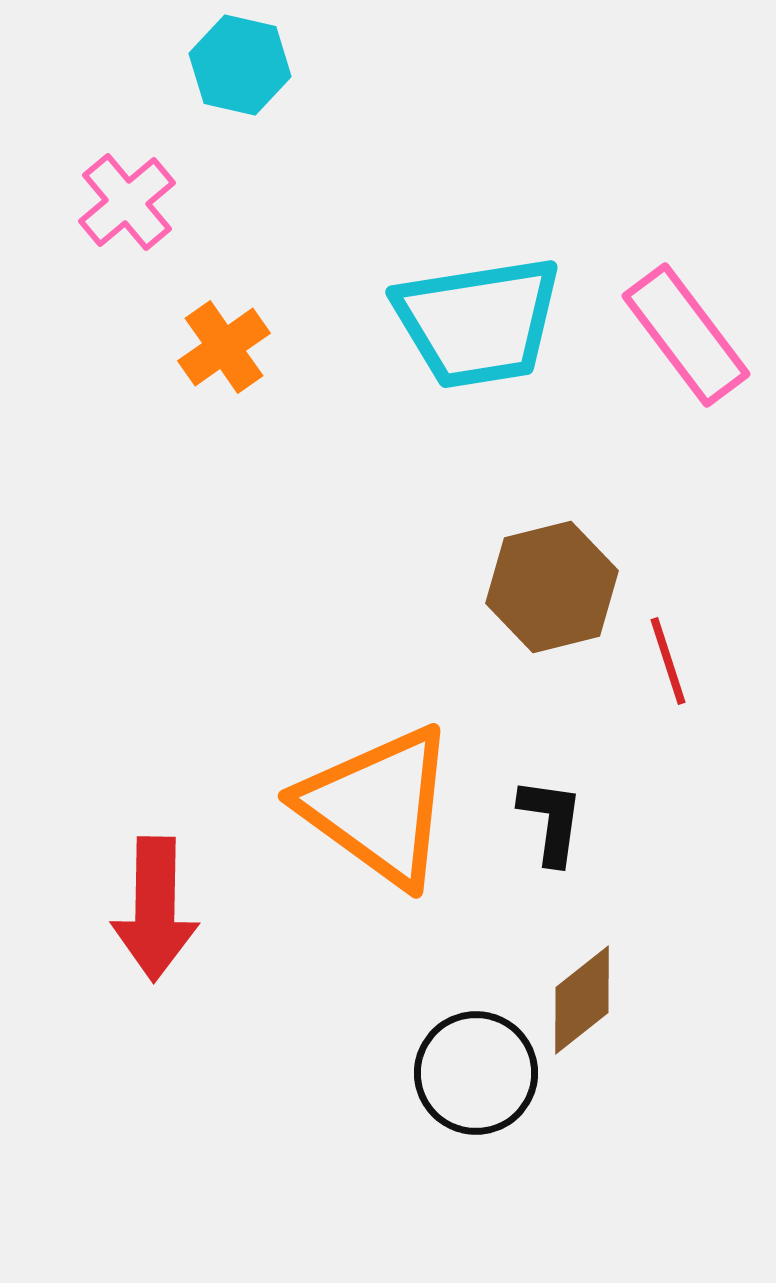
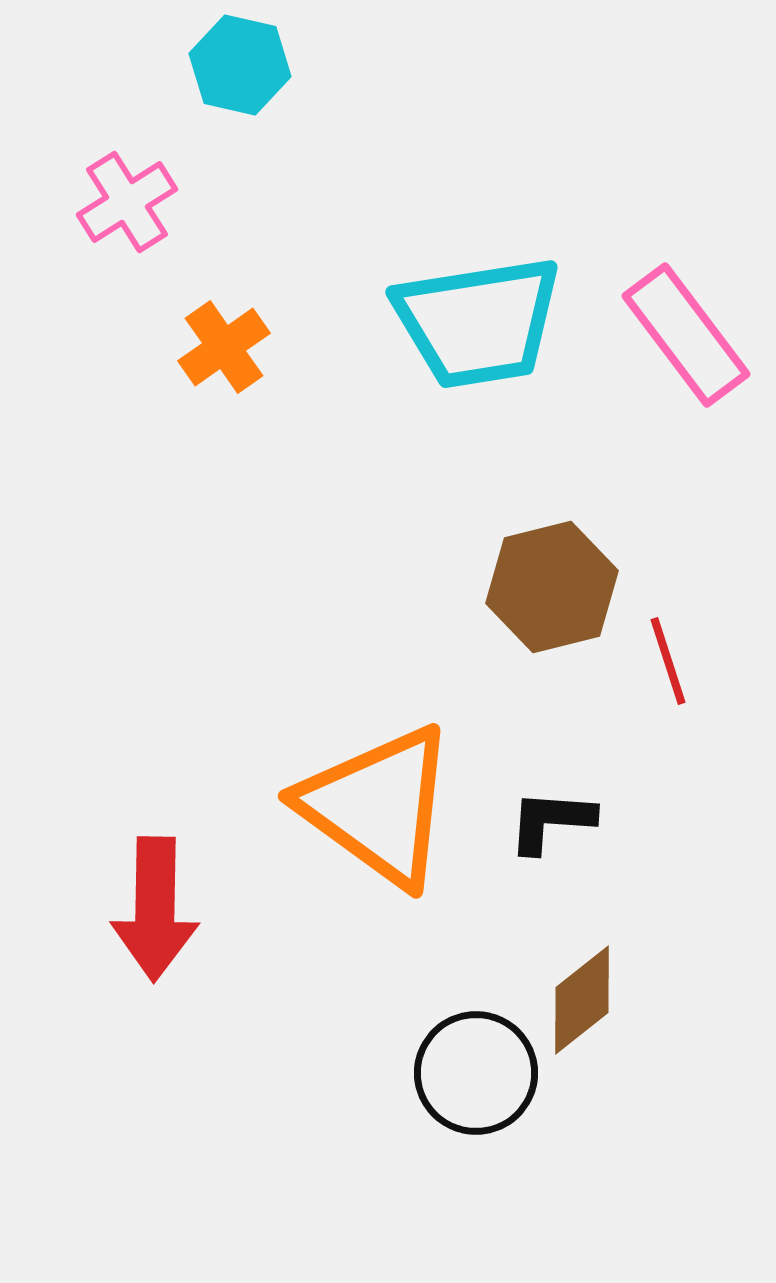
pink cross: rotated 8 degrees clockwise
black L-shape: rotated 94 degrees counterclockwise
